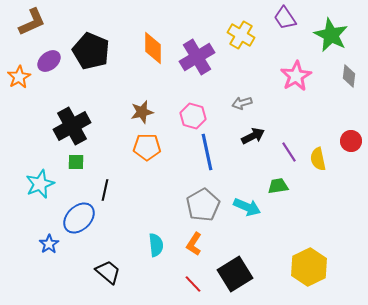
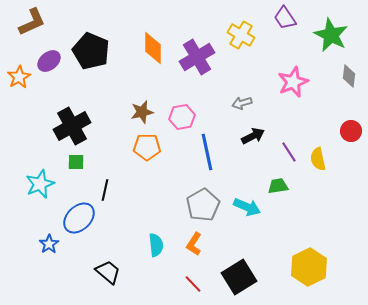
pink star: moved 3 px left, 6 px down; rotated 8 degrees clockwise
pink hexagon: moved 11 px left, 1 px down; rotated 25 degrees counterclockwise
red circle: moved 10 px up
black square: moved 4 px right, 3 px down
